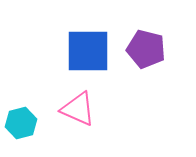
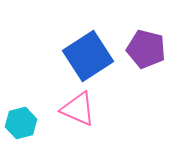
blue square: moved 5 px down; rotated 33 degrees counterclockwise
